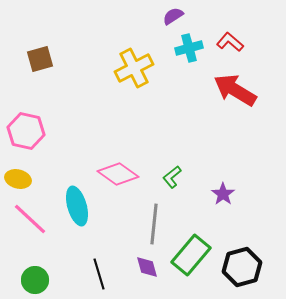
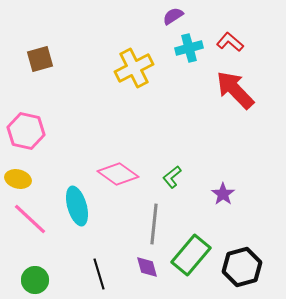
red arrow: rotated 15 degrees clockwise
